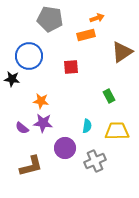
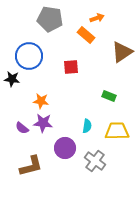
orange rectangle: rotated 54 degrees clockwise
green rectangle: rotated 40 degrees counterclockwise
gray cross: rotated 30 degrees counterclockwise
